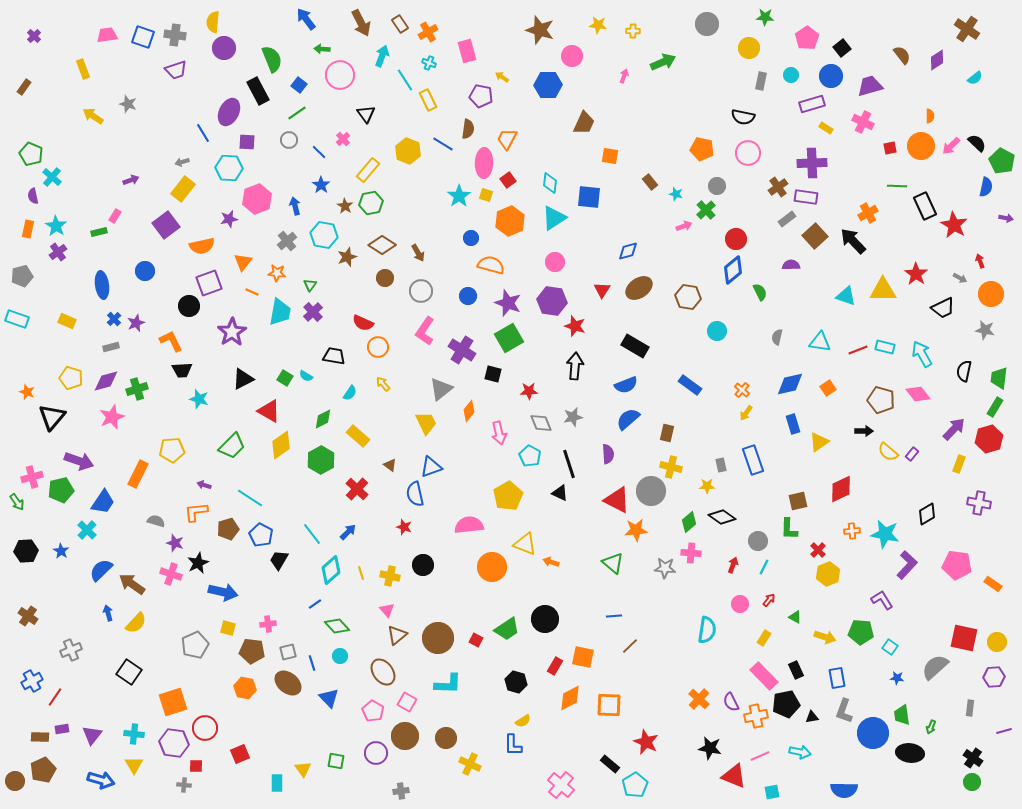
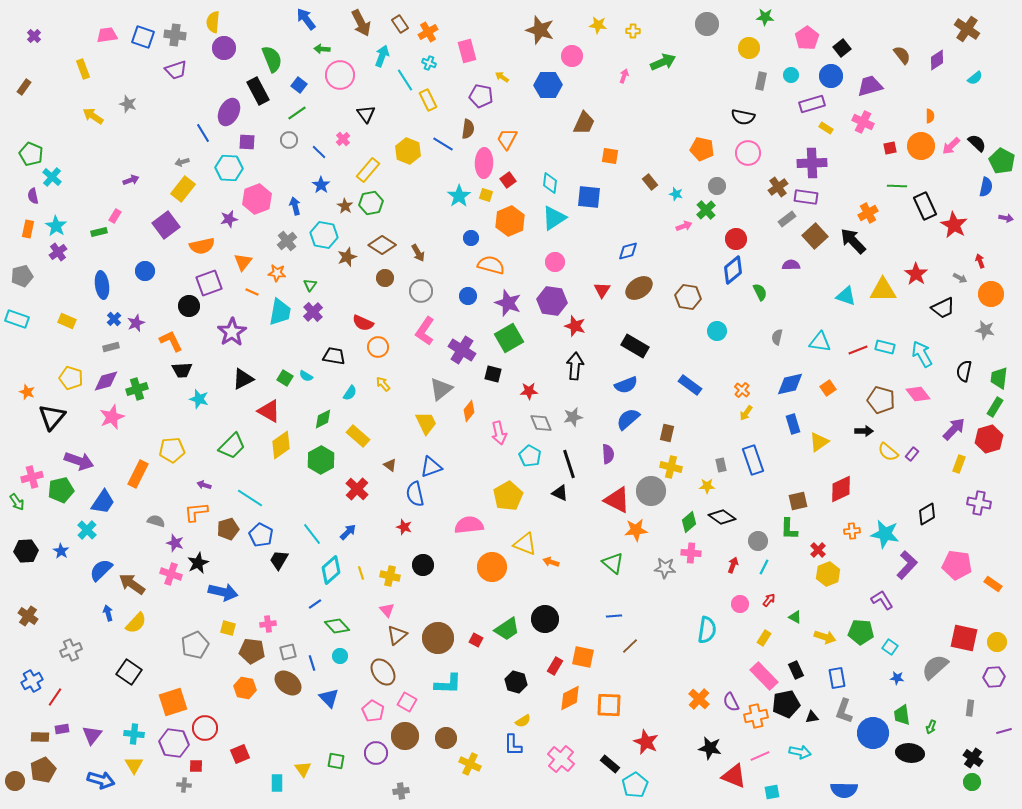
pink cross at (561, 785): moved 26 px up
